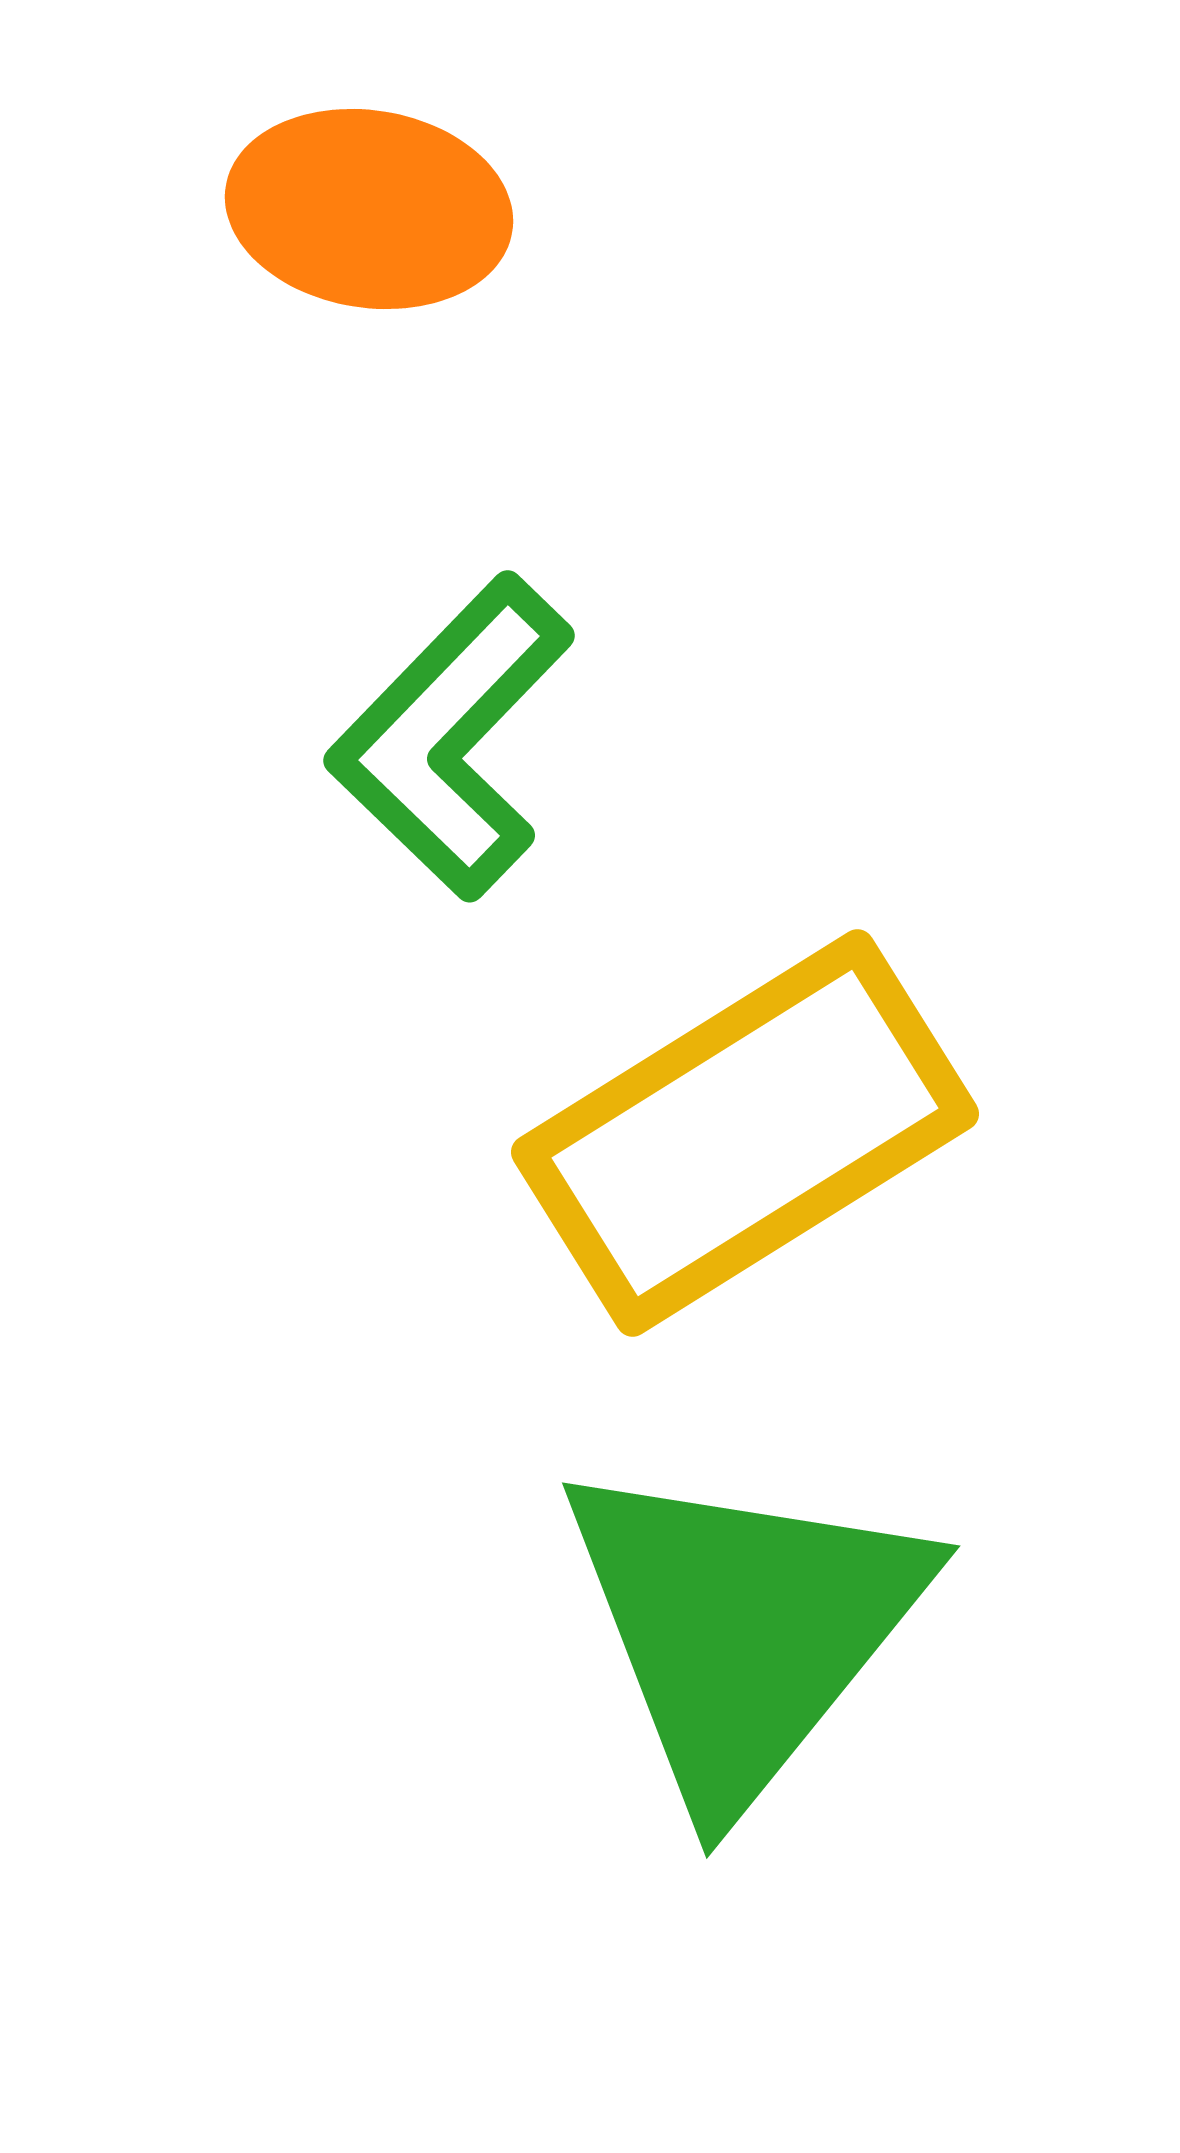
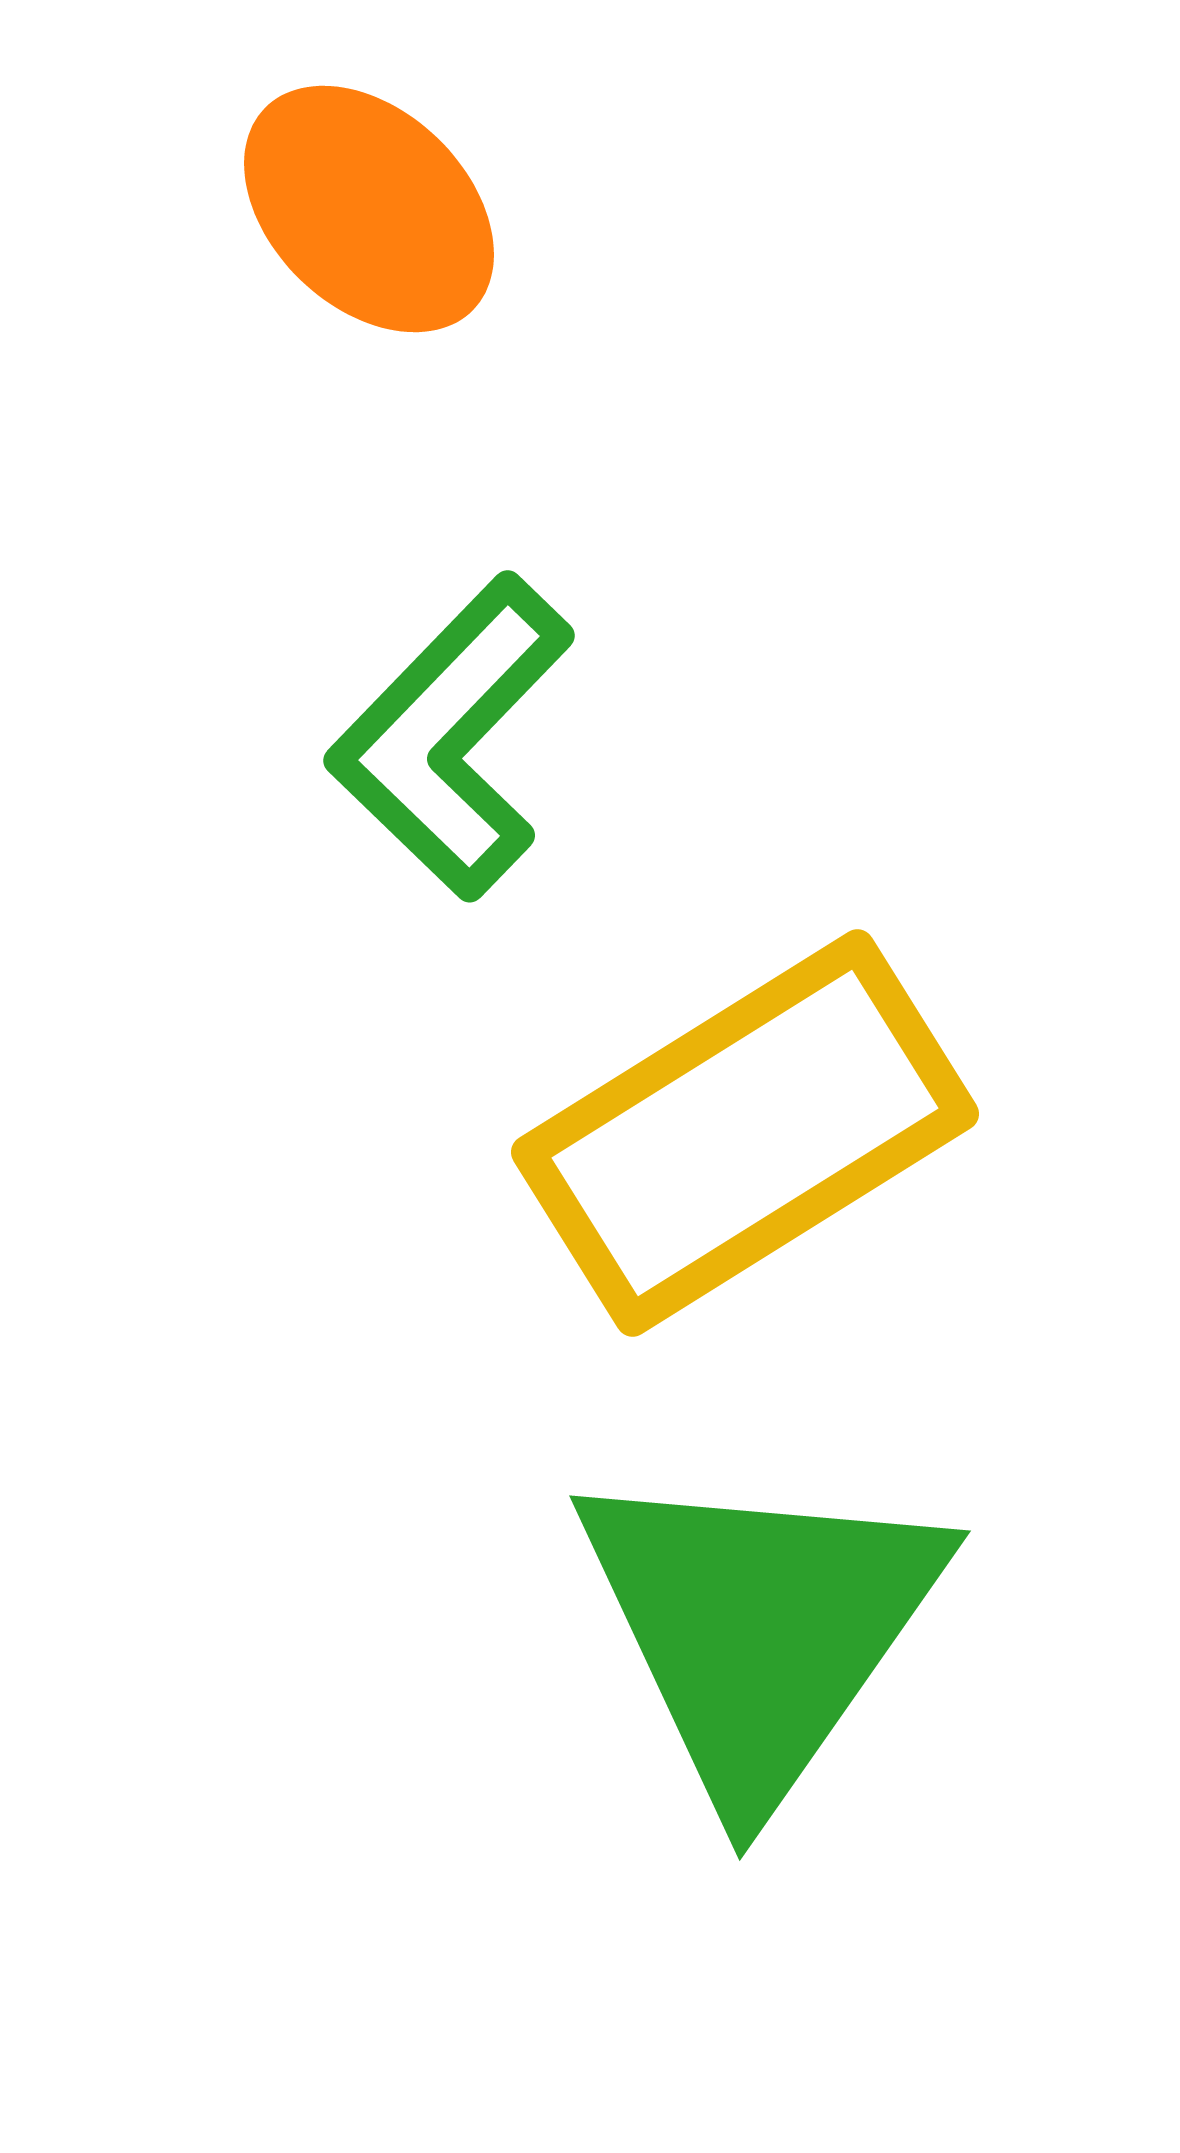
orange ellipse: rotated 35 degrees clockwise
green triangle: moved 17 px right; rotated 4 degrees counterclockwise
